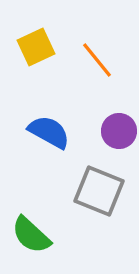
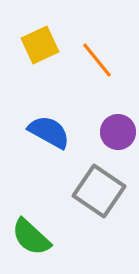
yellow square: moved 4 px right, 2 px up
purple circle: moved 1 px left, 1 px down
gray square: rotated 12 degrees clockwise
green semicircle: moved 2 px down
